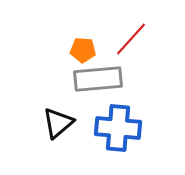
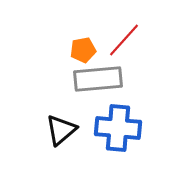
red line: moved 7 px left, 1 px down
orange pentagon: rotated 15 degrees counterclockwise
black triangle: moved 3 px right, 7 px down
